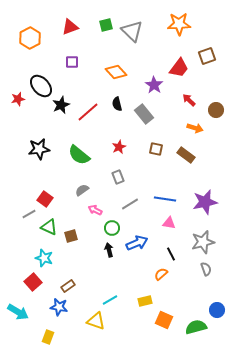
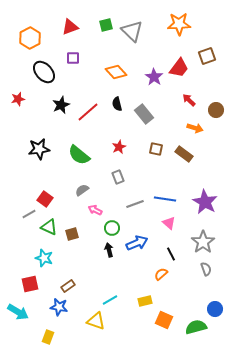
purple square at (72, 62): moved 1 px right, 4 px up
purple star at (154, 85): moved 8 px up
black ellipse at (41, 86): moved 3 px right, 14 px up
brown rectangle at (186, 155): moved 2 px left, 1 px up
purple star at (205, 202): rotated 30 degrees counterclockwise
gray line at (130, 204): moved 5 px right; rotated 12 degrees clockwise
pink triangle at (169, 223): rotated 32 degrees clockwise
brown square at (71, 236): moved 1 px right, 2 px up
gray star at (203, 242): rotated 20 degrees counterclockwise
red square at (33, 282): moved 3 px left, 2 px down; rotated 30 degrees clockwise
blue circle at (217, 310): moved 2 px left, 1 px up
